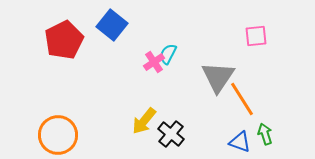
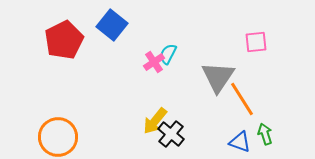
pink square: moved 6 px down
yellow arrow: moved 11 px right
orange circle: moved 2 px down
